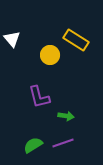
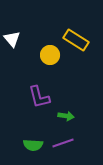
green semicircle: rotated 144 degrees counterclockwise
